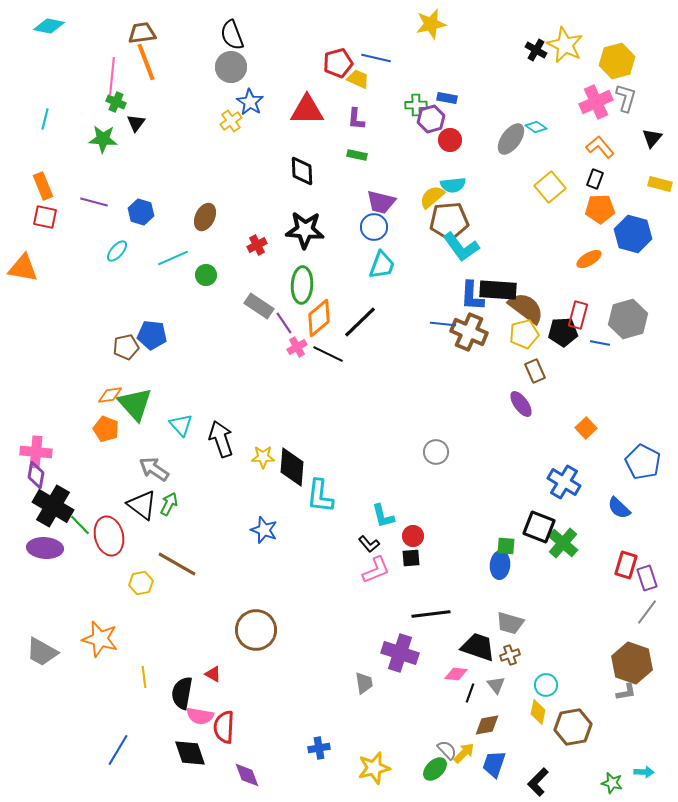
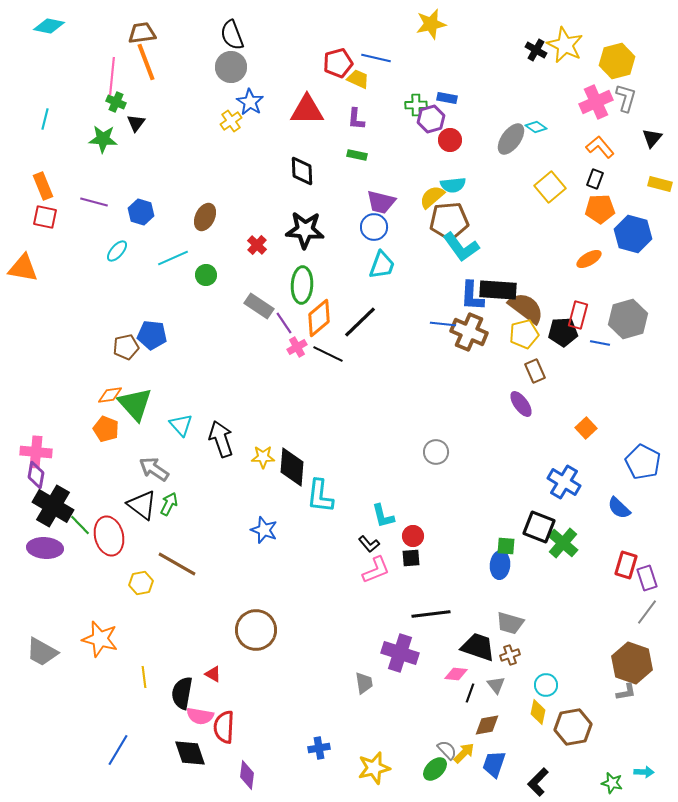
red cross at (257, 245): rotated 18 degrees counterclockwise
purple diamond at (247, 775): rotated 28 degrees clockwise
